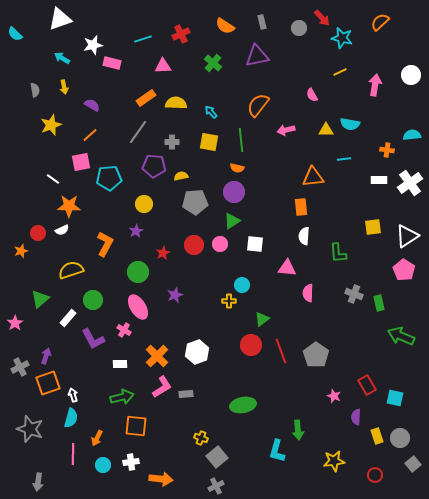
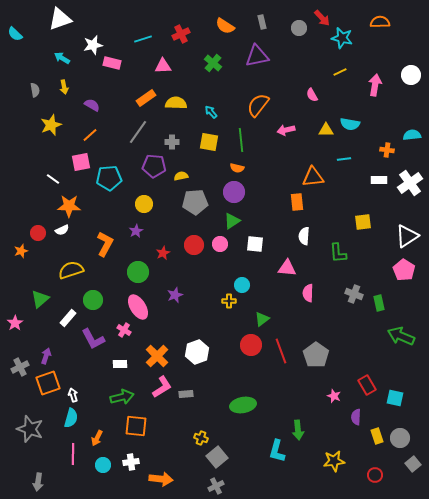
orange semicircle at (380, 22): rotated 42 degrees clockwise
orange rectangle at (301, 207): moved 4 px left, 5 px up
yellow square at (373, 227): moved 10 px left, 5 px up
